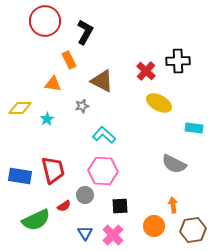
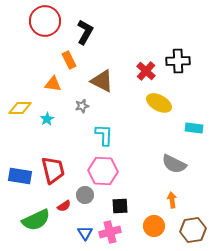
cyan L-shape: rotated 50 degrees clockwise
orange arrow: moved 1 px left, 5 px up
pink cross: moved 3 px left, 3 px up; rotated 30 degrees clockwise
